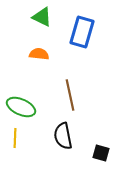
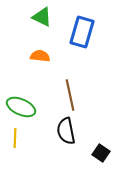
orange semicircle: moved 1 px right, 2 px down
black semicircle: moved 3 px right, 5 px up
black square: rotated 18 degrees clockwise
